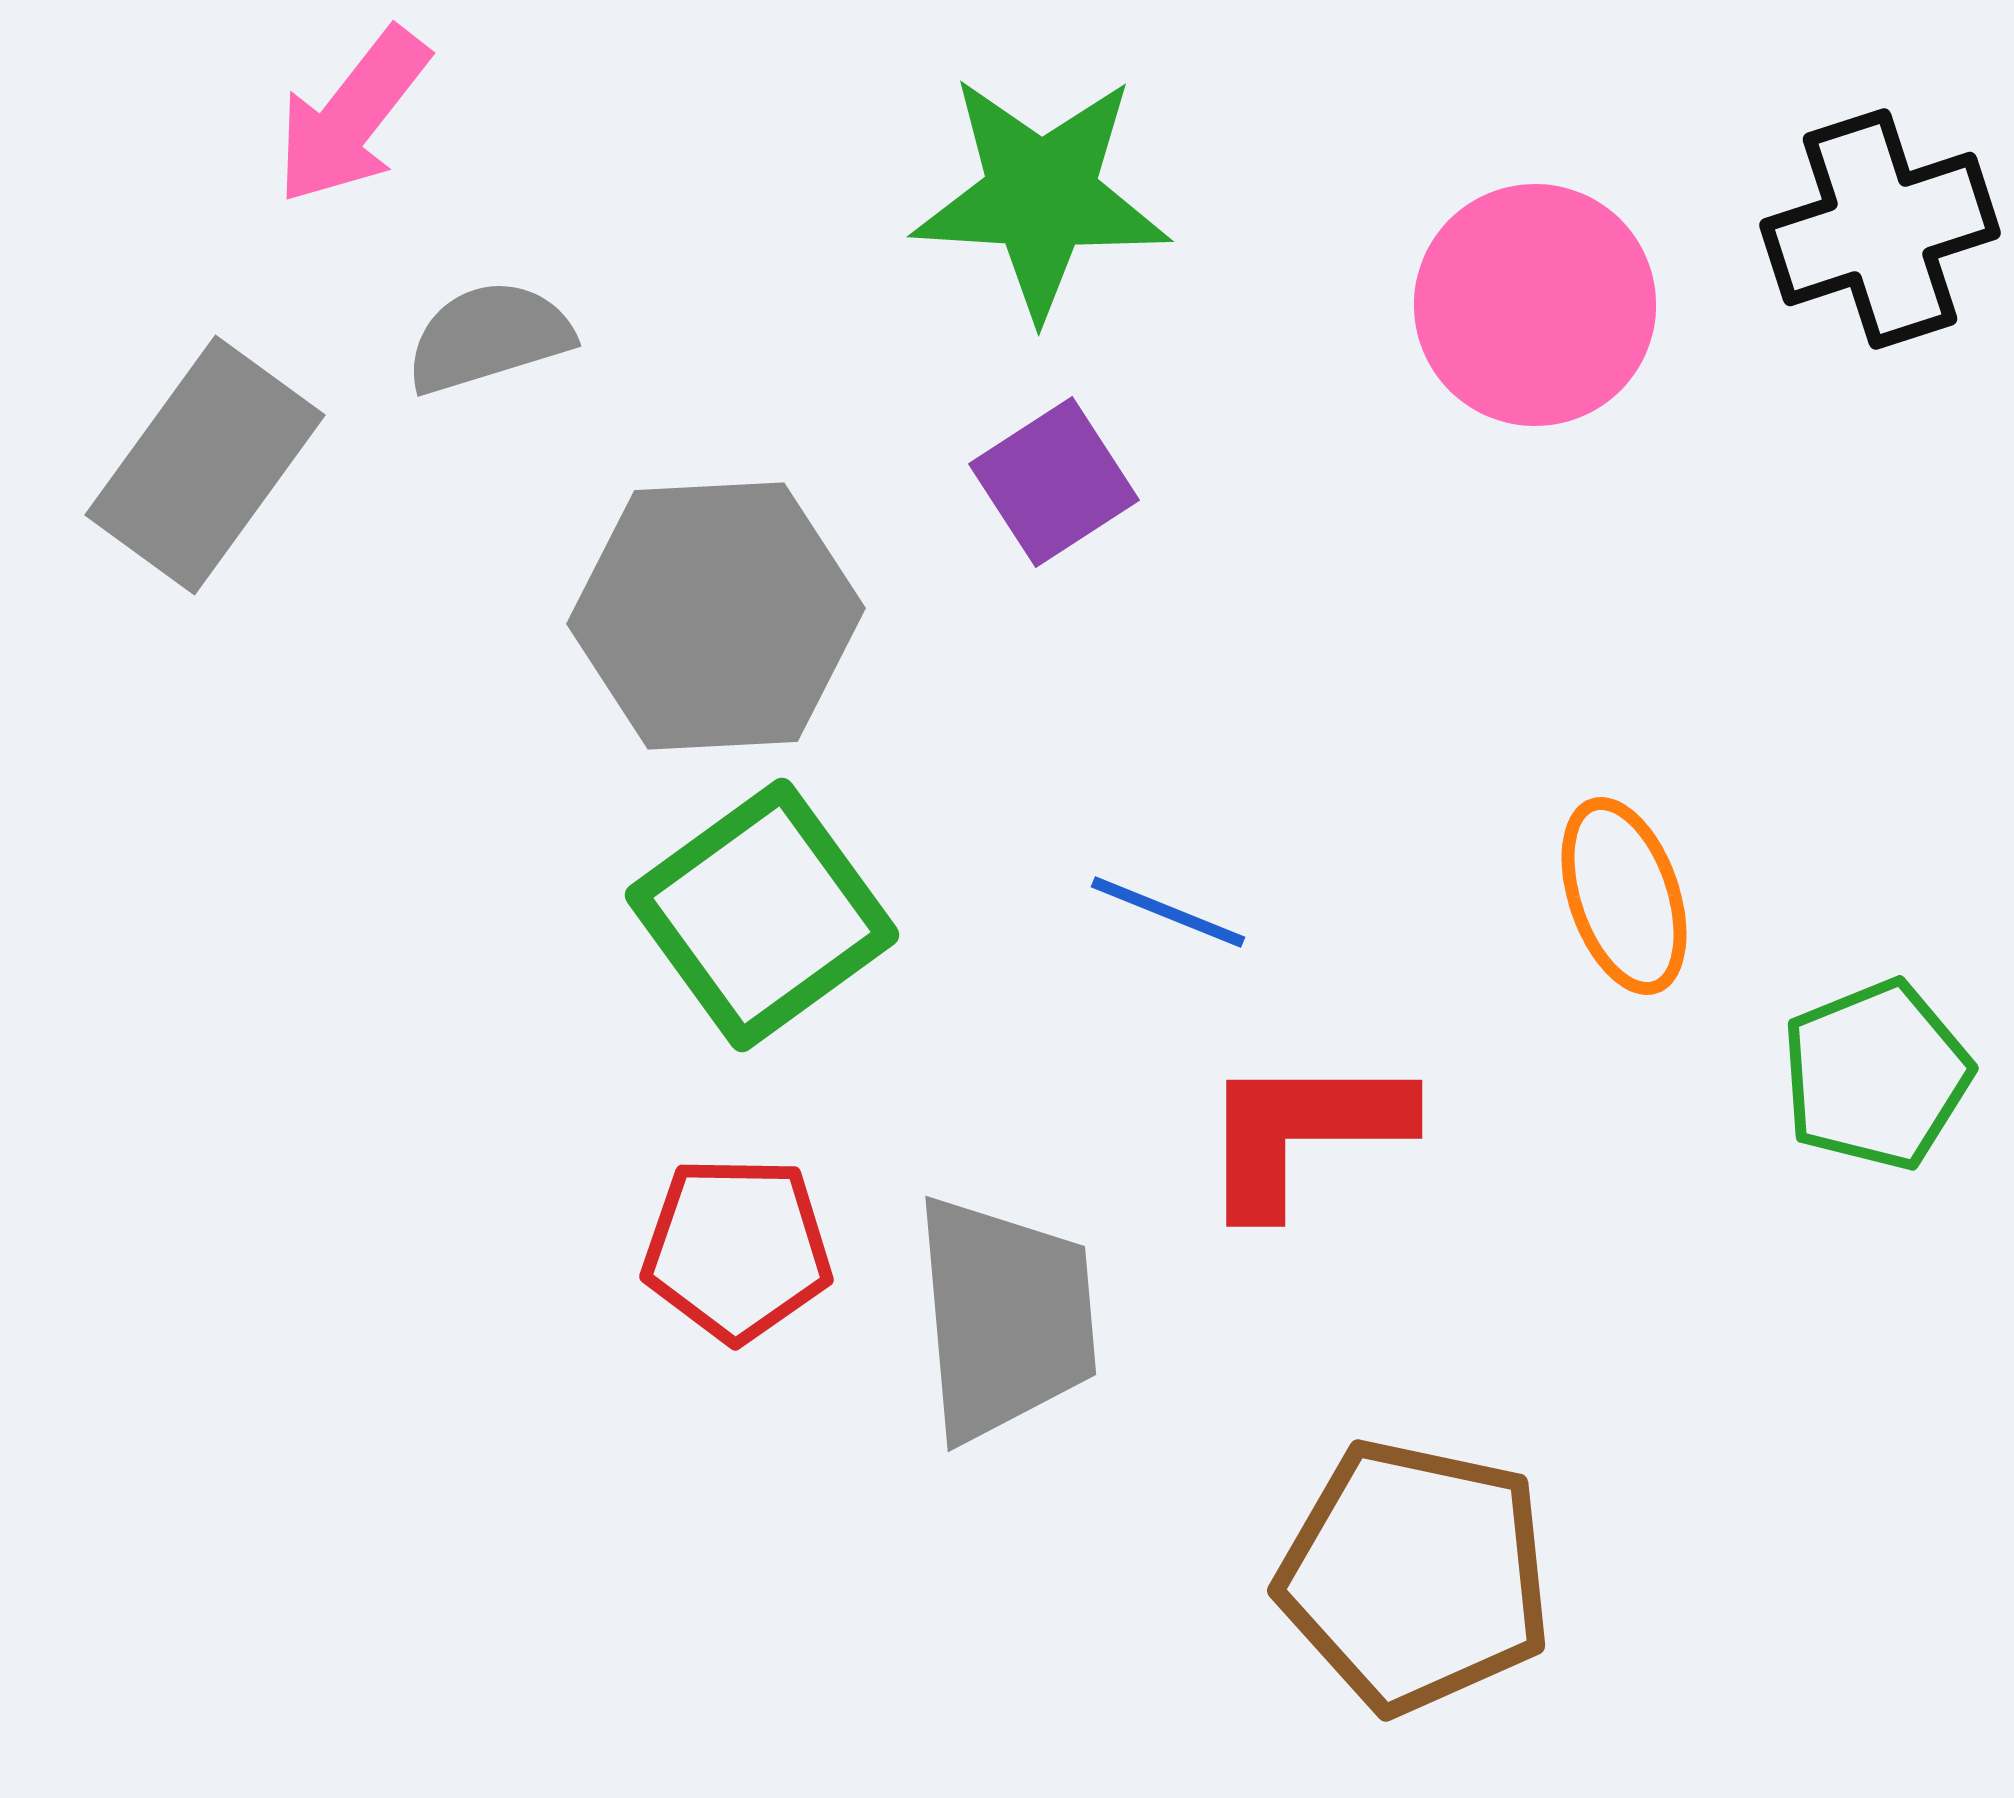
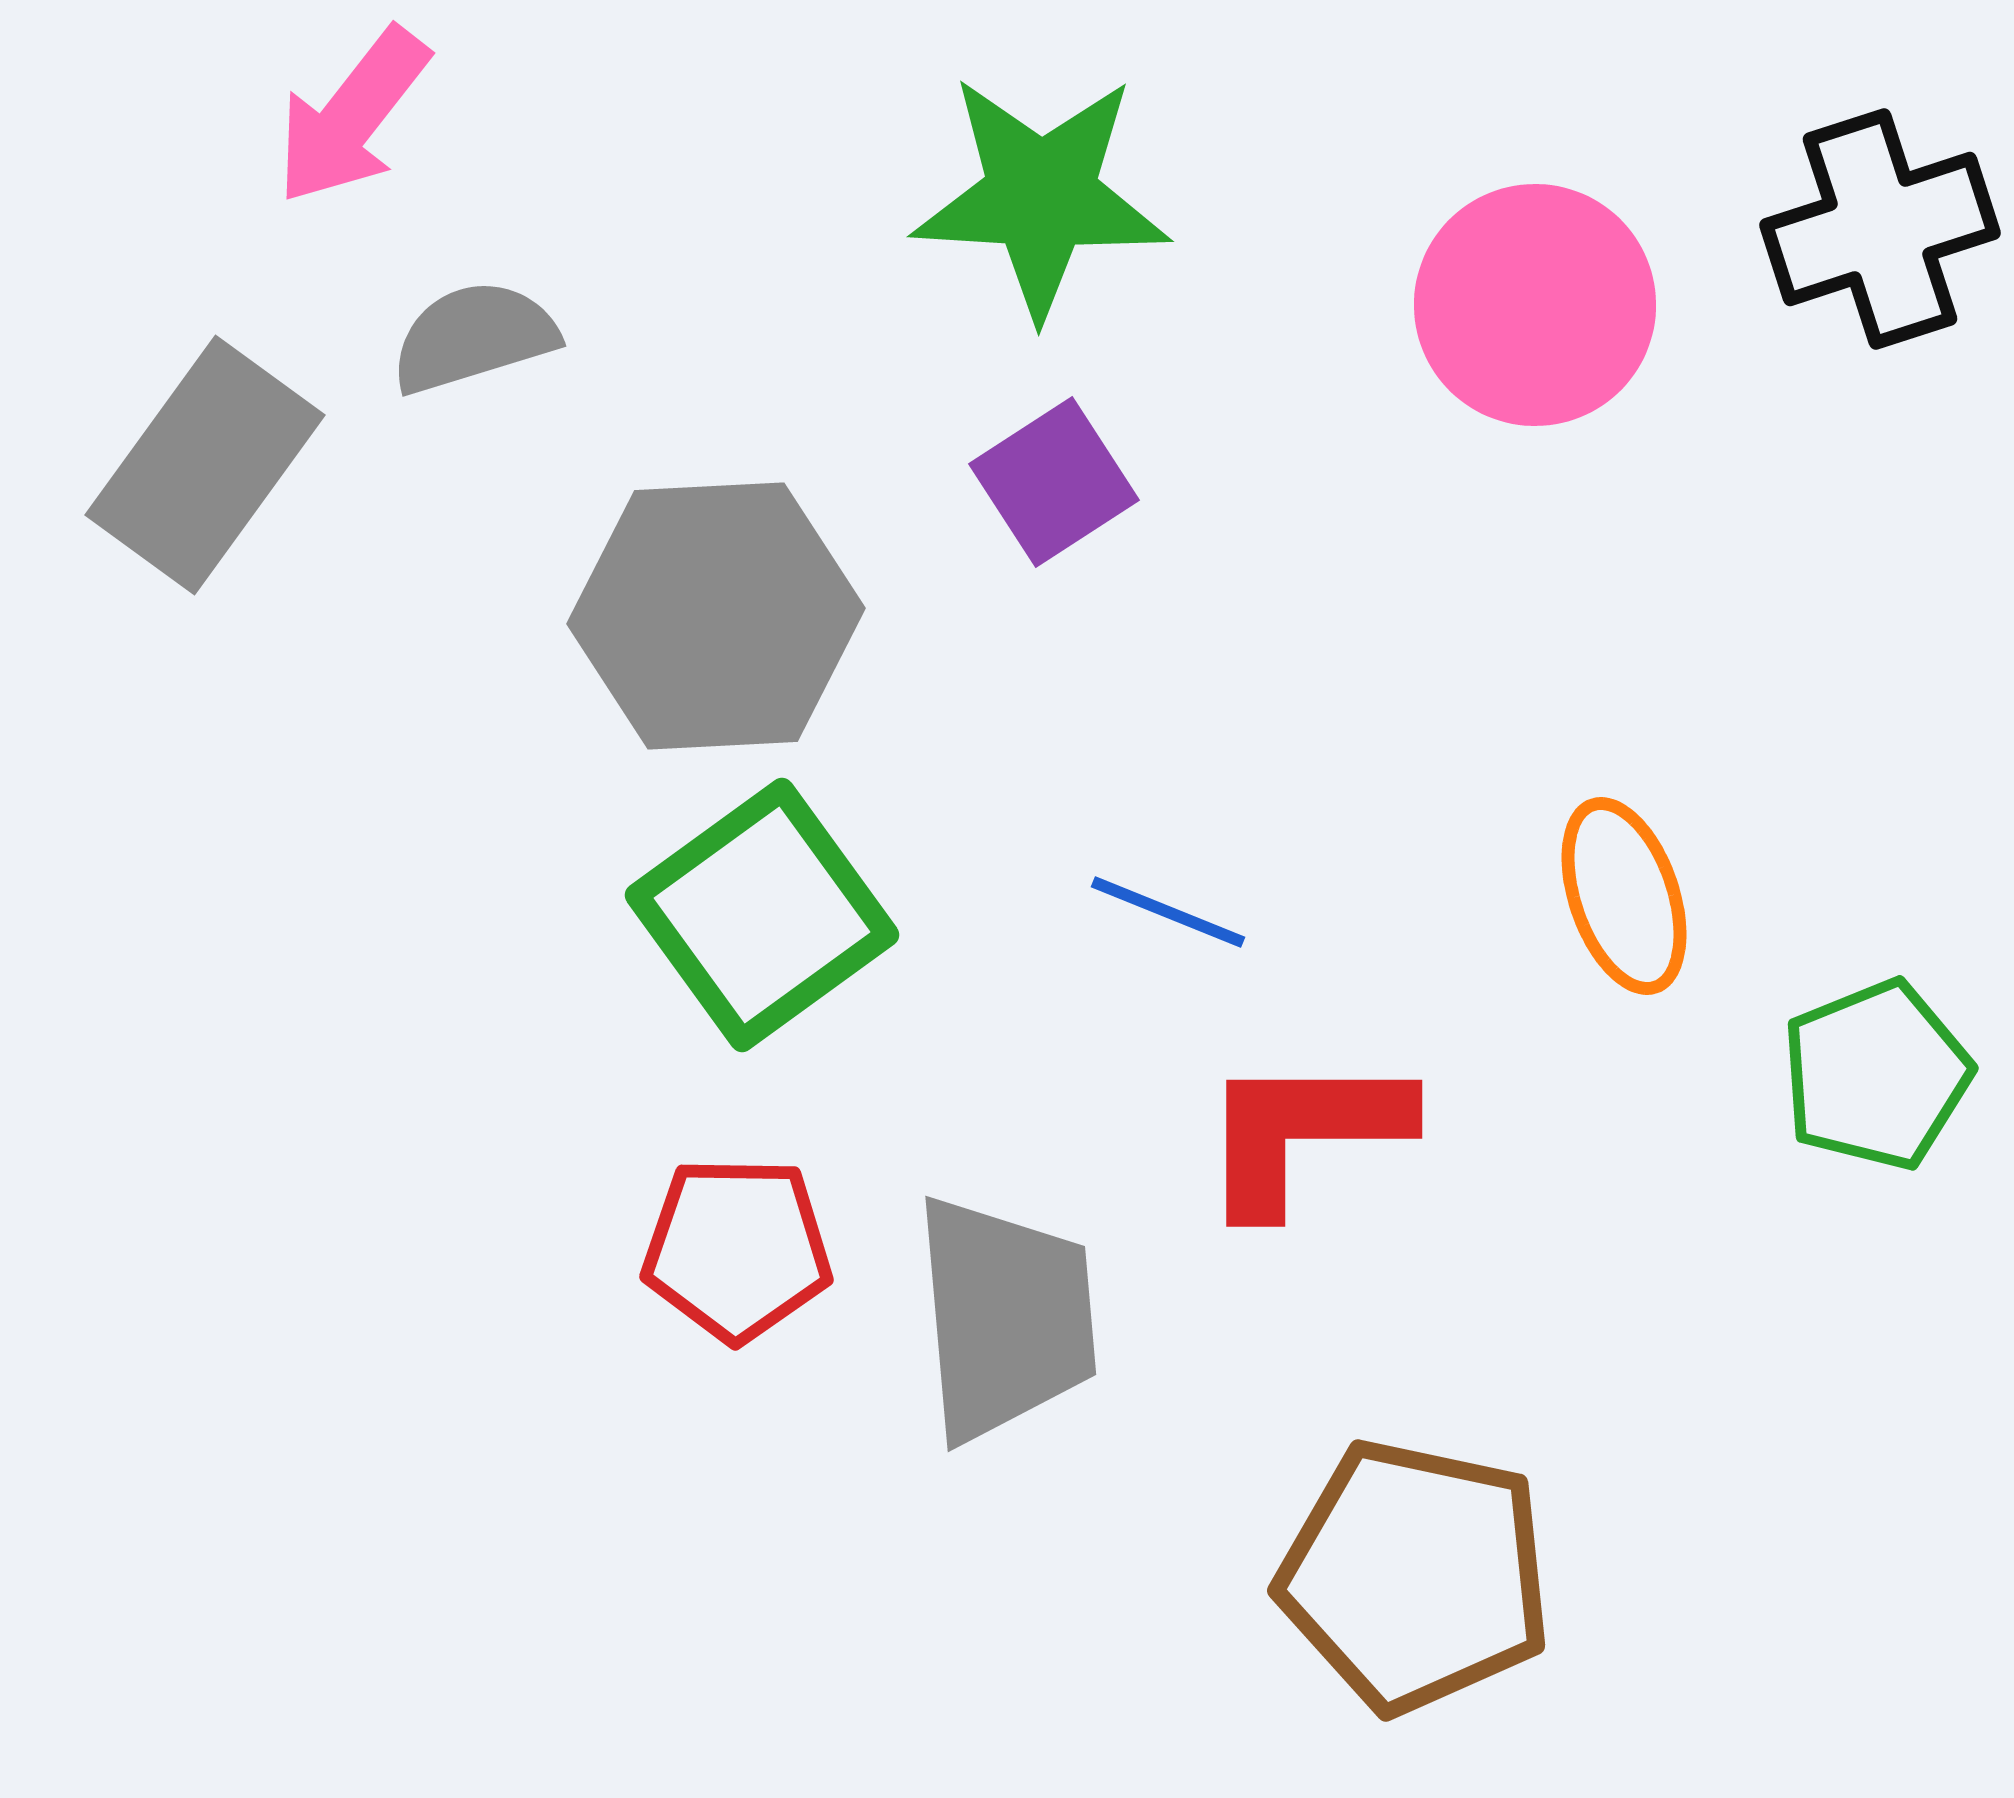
gray semicircle: moved 15 px left
